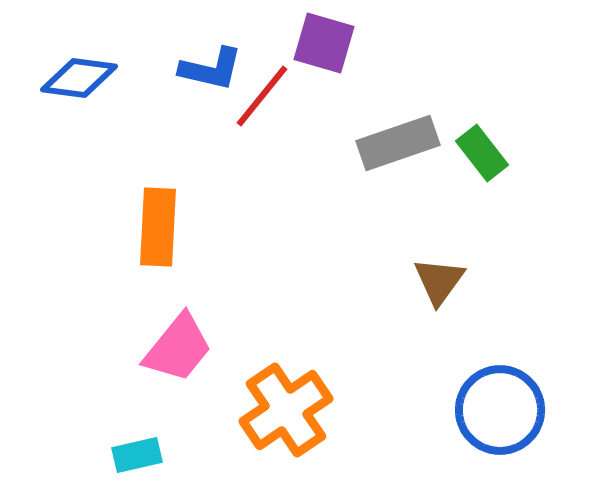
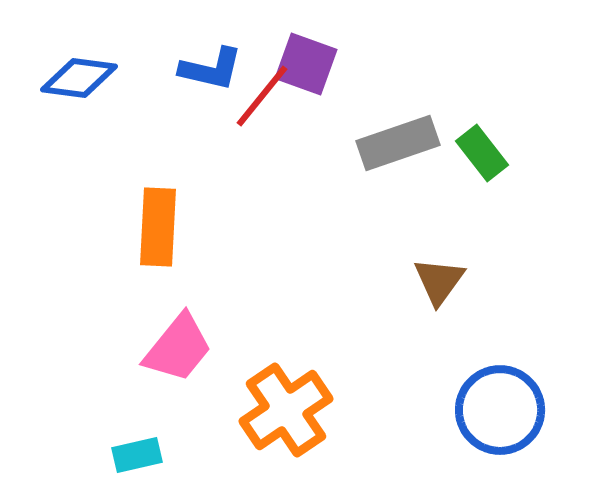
purple square: moved 18 px left, 21 px down; rotated 4 degrees clockwise
